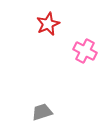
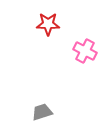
red star: rotated 25 degrees clockwise
